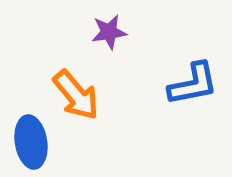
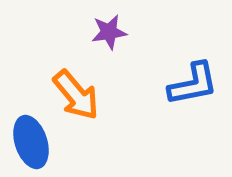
blue ellipse: rotated 9 degrees counterclockwise
